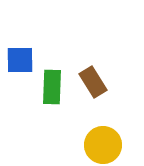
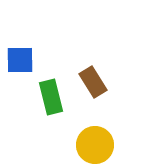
green rectangle: moved 1 px left, 10 px down; rotated 16 degrees counterclockwise
yellow circle: moved 8 px left
